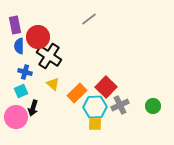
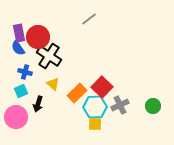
purple rectangle: moved 4 px right, 8 px down
blue semicircle: moved 1 px left, 2 px down; rotated 35 degrees counterclockwise
red square: moved 4 px left
black arrow: moved 5 px right, 4 px up
